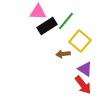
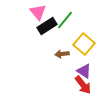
pink triangle: rotated 48 degrees clockwise
green line: moved 1 px left, 1 px up
yellow square: moved 4 px right, 3 px down
brown arrow: moved 1 px left
purple triangle: moved 1 px left, 2 px down
